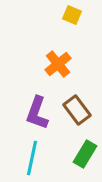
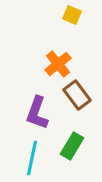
brown rectangle: moved 15 px up
green rectangle: moved 13 px left, 8 px up
